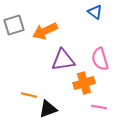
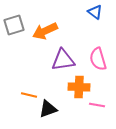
pink semicircle: moved 2 px left
orange cross: moved 5 px left, 4 px down; rotated 20 degrees clockwise
pink line: moved 2 px left, 2 px up
